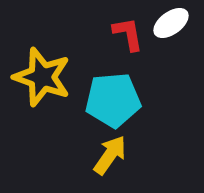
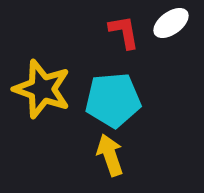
red L-shape: moved 4 px left, 2 px up
yellow star: moved 12 px down
yellow arrow: rotated 54 degrees counterclockwise
